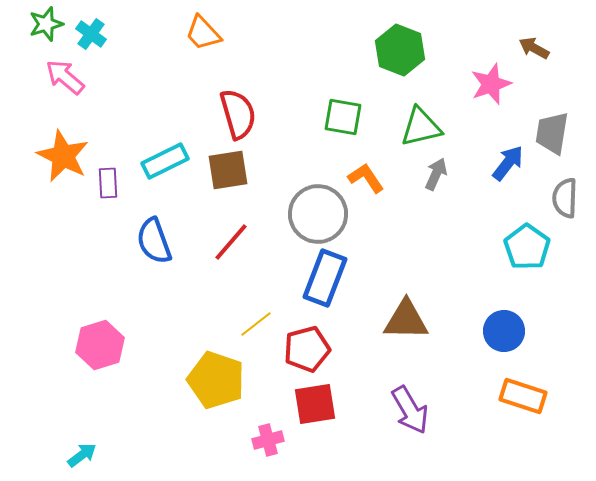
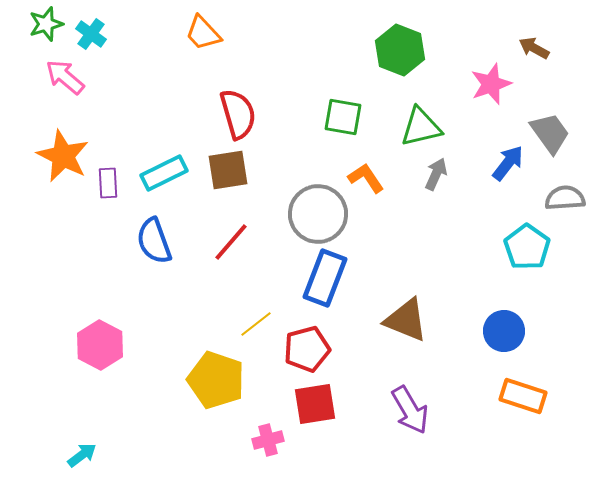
gray trapezoid: moved 2 px left; rotated 135 degrees clockwise
cyan rectangle: moved 1 px left, 12 px down
gray semicircle: rotated 84 degrees clockwise
brown triangle: rotated 21 degrees clockwise
pink hexagon: rotated 15 degrees counterclockwise
